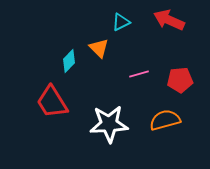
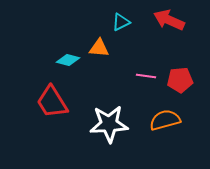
orange triangle: rotated 40 degrees counterclockwise
cyan diamond: moved 1 px left, 1 px up; rotated 60 degrees clockwise
pink line: moved 7 px right, 2 px down; rotated 24 degrees clockwise
